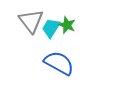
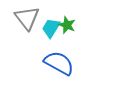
gray triangle: moved 4 px left, 3 px up
